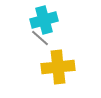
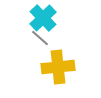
cyan cross: moved 1 px left, 2 px up; rotated 28 degrees counterclockwise
